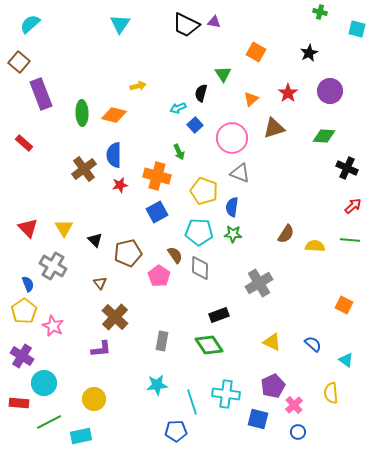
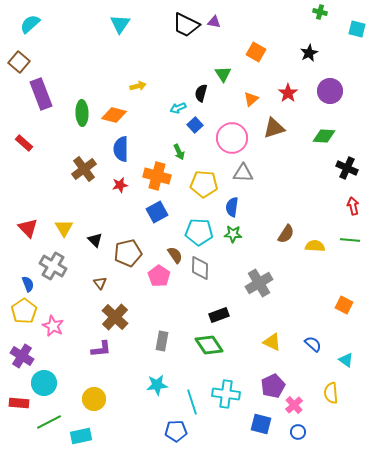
blue semicircle at (114, 155): moved 7 px right, 6 px up
gray triangle at (240, 173): moved 3 px right; rotated 20 degrees counterclockwise
yellow pentagon at (204, 191): moved 7 px up; rotated 16 degrees counterclockwise
red arrow at (353, 206): rotated 60 degrees counterclockwise
blue square at (258, 419): moved 3 px right, 5 px down
